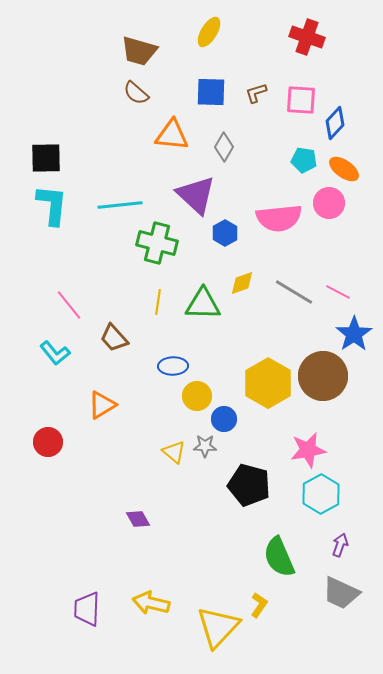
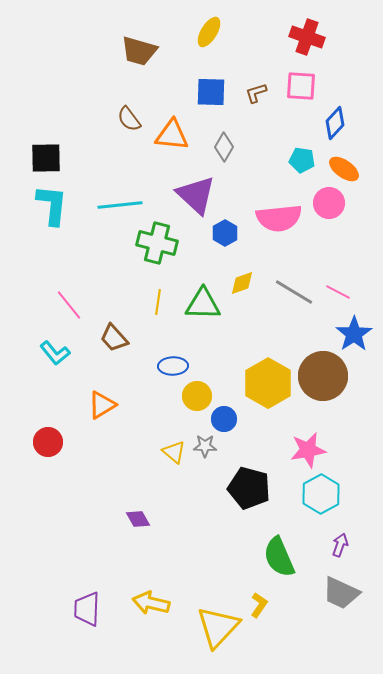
brown semicircle at (136, 93): moved 7 px left, 26 px down; rotated 12 degrees clockwise
pink square at (301, 100): moved 14 px up
cyan pentagon at (304, 160): moved 2 px left
black pentagon at (249, 485): moved 3 px down
